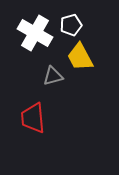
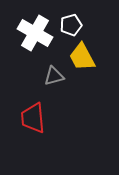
yellow trapezoid: moved 2 px right
gray triangle: moved 1 px right
